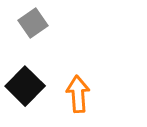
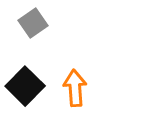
orange arrow: moved 3 px left, 6 px up
